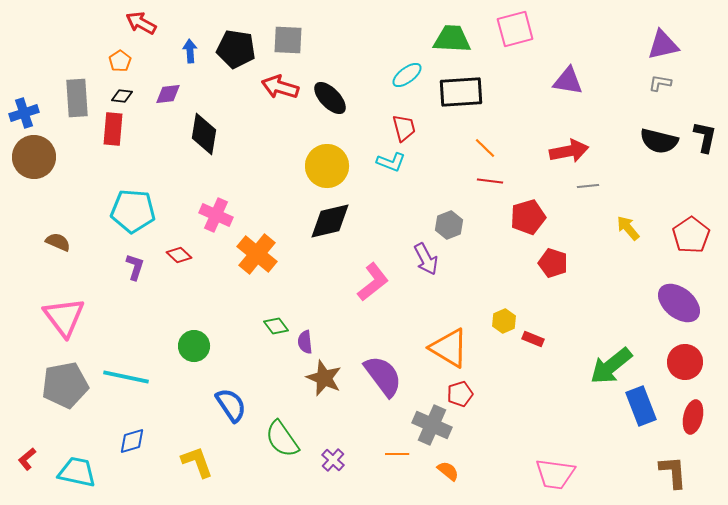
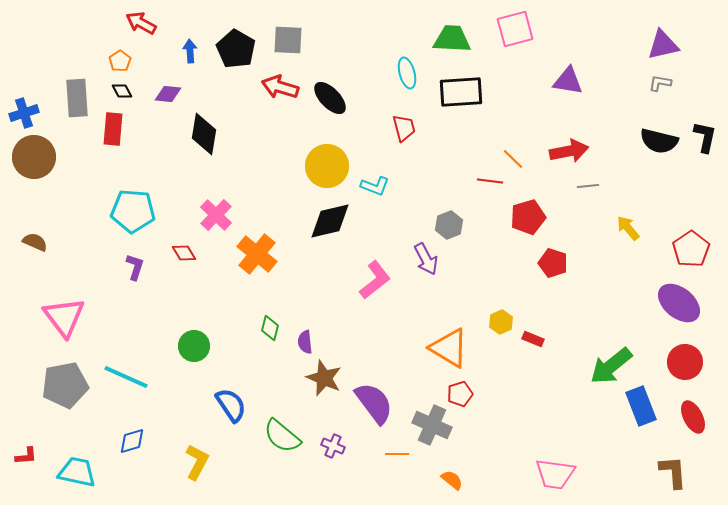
black pentagon at (236, 49): rotated 21 degrees clockwise
cyan ellipse at (407, 75): moved 2 px up; rotated 68 degrees counterclockwise
purple diamond at (168, 94): rotated 12 degrees clockwise
black diamond at (122, 96): moved 5 px up; rotated 55 degrees clockwise
orange line at (485, 148): moved 28 px right, 11 px down
cyan L-shape at (391, 162): moved 16 px left, 24 px down
pink cross at (216, 215): rotated 20 degrees clockwise
red pentagon at (691, 235): moved 14 px down
brown semicircle at (58, 242): moved 23 px left
red diamond at (179, 255): moved 5 px right, 2 px up; rotated 15 degrees clockwise
pink L-shape at (373, 282): moved 2 px right, 2 px up
yellow hexagon at (504, 321): moved 3 px left, 1 px down
green diamond at (276, 326): moved 6 px left, 2 px down; rotated 50 degrees clockwise
purple semicircle at (383, 376): moved 9 px left, 27 px down
cyan line at (126, 377): rotated 12 degrees clockwise
red ellipse at (693, 417): rotated 40 degrees counterclockwise
green semicircle at (282, 439): moved 3 px up; rotated 15 degrees counterclockwise
red L-shape at (27, 459): moved 1 px left, 3 px up; rotated 145 degrees counterclockwise
purple cross at (333, 460): moved 14 px up; rotated 20 degrees counterclockwise
yellow L-shape at (197, 462): rotated 48 degrees clockwise
orange semicircle at (448, 471): moved 4 px right, 9 px down
